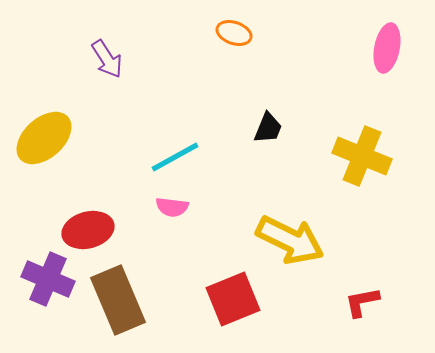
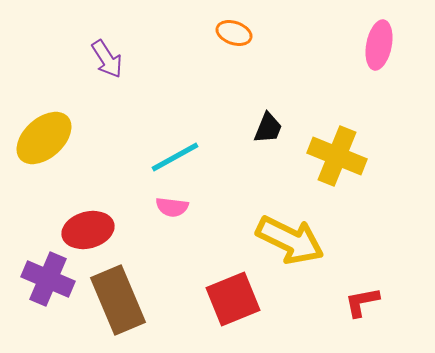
pink ellipse: moved 8 px left, 3 px up
yellow cross: moved 25 px left
